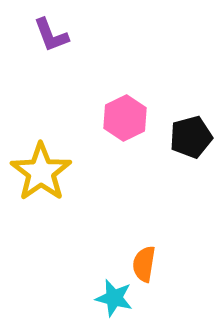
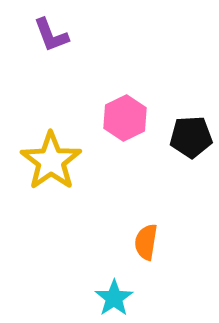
black pentagon: rotated 12 degrees clockwise
yellow star: moved 10 px right, 11 px up
orange semicircle: moved 2 px right, 22 px up
cyan star: rotated 24 degrees clockwise
